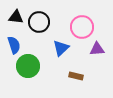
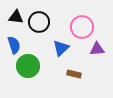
brown rectangle: moved 2 px left, 2 px up
